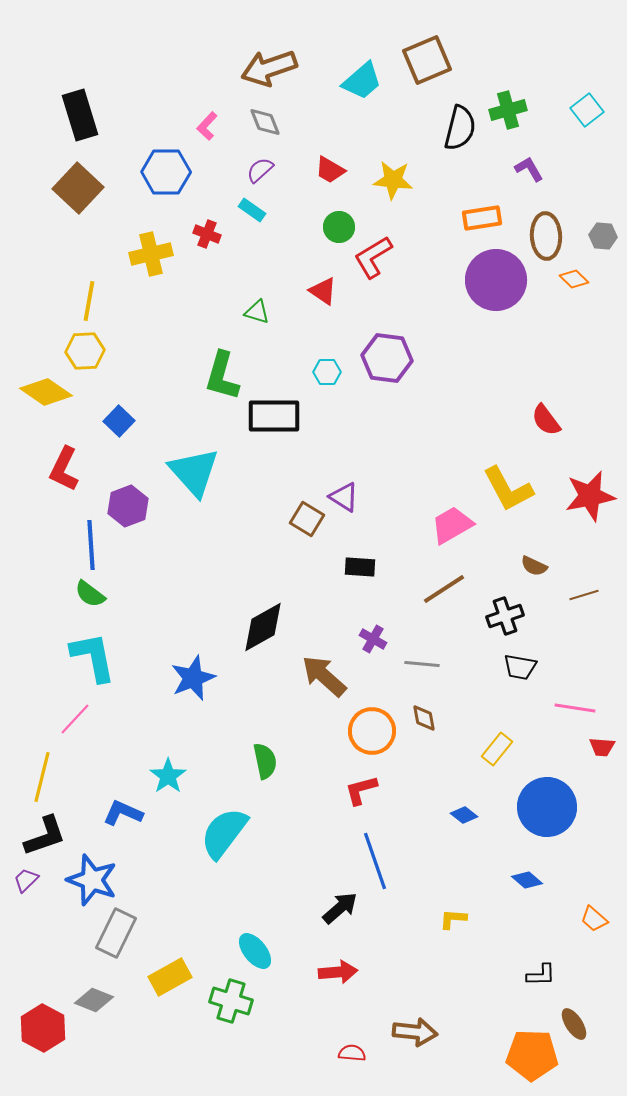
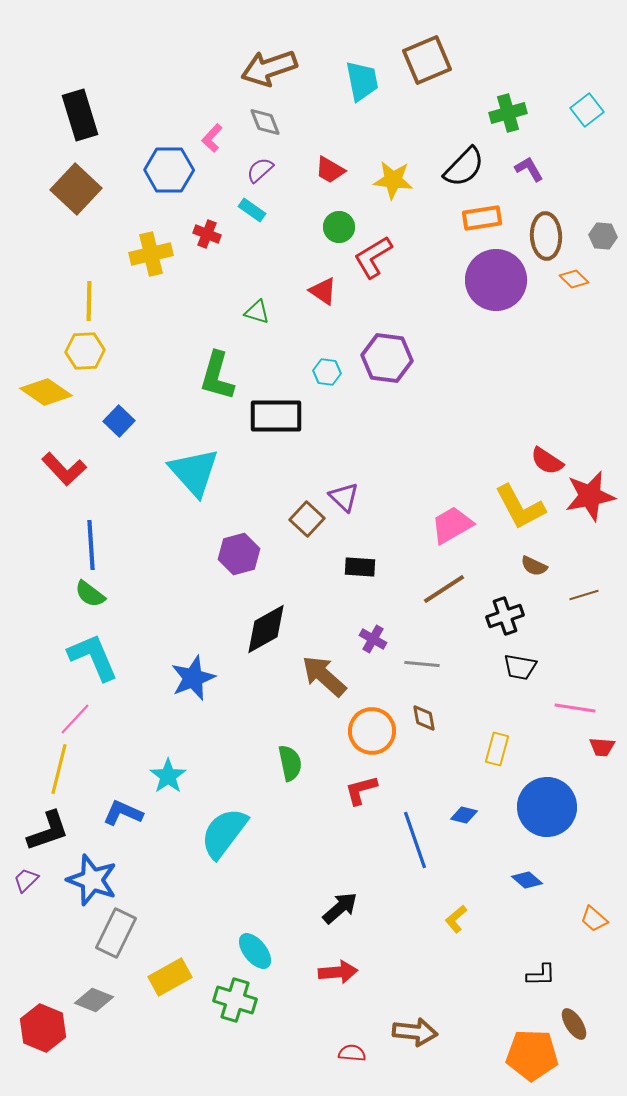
cyan trapezoid at (362, 81): rotated 60 degrees counterclockwise
green cross at (508, 110): moved 3 px down
pink L-shape at (207, 126): moved 5 px right, 12 px down
black semicircle at (460, 128): moved 4 px right, 39 px down; rotated 30 degrees clockwise
blue hexagon at (166, 172): moved 3 px right, 2 px up
brown square at (78, 188): moved 2 px left, 1 px down
yellow line at (89, 301): rotated 9 degrees counterclockwise
cyan hexagon at (327, 372): rotated 8 degrees clockwise
green L-shape at (222, 376): moved 5 px left
black rectangle at (274, 416): moved 2 px right
red semicircle at (546, 420): moved 1 px right, 41 px down; rotated 20 degrees counterclockwise
red L-shape at (64, 469): rotated 69 degrees counterclockwise
yellow L-shape at (508, 489): moved 12 px right, 18 px down
purple triangle at (344, 497): rotated 12 degrees clockwise
purple hexagon at (128, 506): moved 111 px right, 48 px down; rotated 6 degrees clockwise
brown square at (307, 519): rotated 12 degrees clockwise
black diamond at (263, 627): moved 3 px right, 2 px down
cyan L-shape at (93, 657): rotated 12 degrees counterclockwise
yellow rectangle at (497, 749): rotated 24 degrees counterclockwise
green semicircle at (265, 761): moved 25 px right, 2 px down
yellow line at (42, 777): moved 17 px right, 8 px up
blue diamond at (464, 815): rotated 24 degrees counterclockwise
black L-shape at (45, 836): moved 3 px right, 5 px up
blue line at (375, 861): moved 40 px right, 21 px up
yellow L-shape at (453, 919): moved 3 px right; rotated 44 degrees counterclockwise
green cross at (231, 1001): moved 4 px right, 1 px up
red hexagon at (43, 1028): rotated 6 degrees counterclockwise
